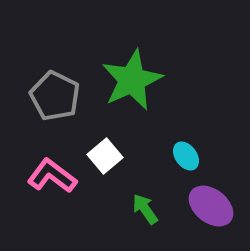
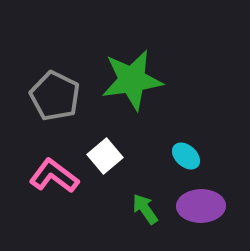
green star: rotated 16 degrees clockwise
cyan ellipse: rotated 12 degrees counterclockwise
pink L-shape: moved 2 px right
purple ellipse: moved 10 px left; rotated 39 degrees counterclockwise
